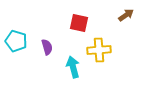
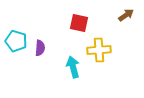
purple semicircle: moved 7 px left, 1 px down; rotated 21 degrees clockwise
